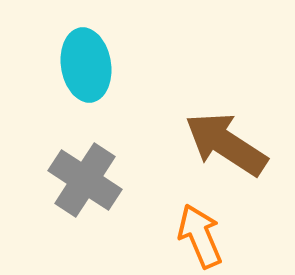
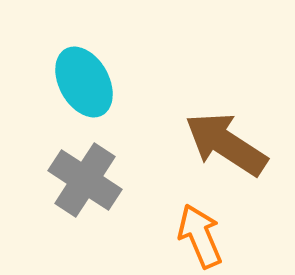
cyan ellipse: moved 2 px left, 17 px down; rotated 20 degrees counterclockwise
